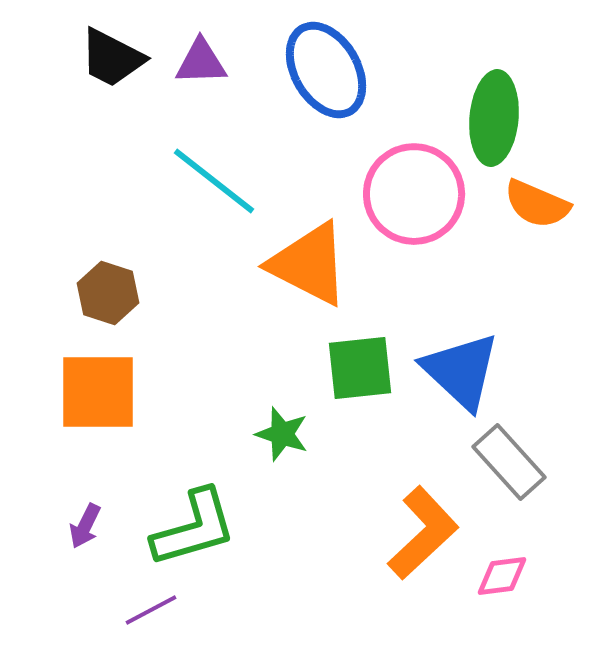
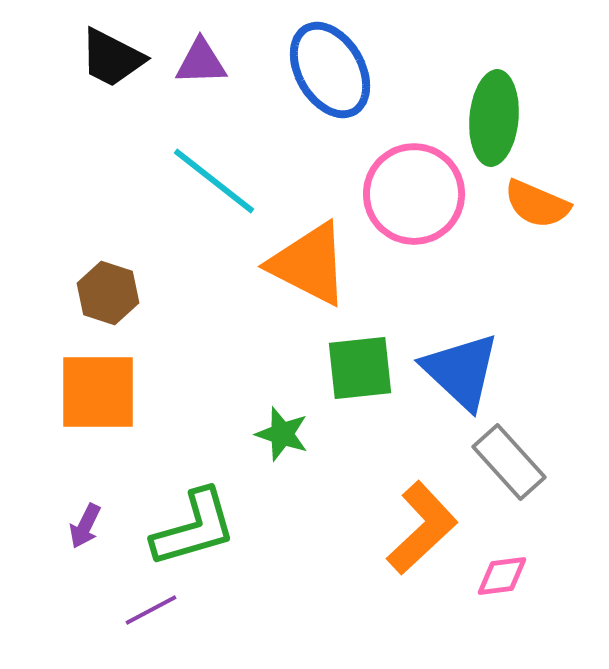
blue ellipse: moved 4 px right
orange L-shape: moved 1 px left, 5 px up
